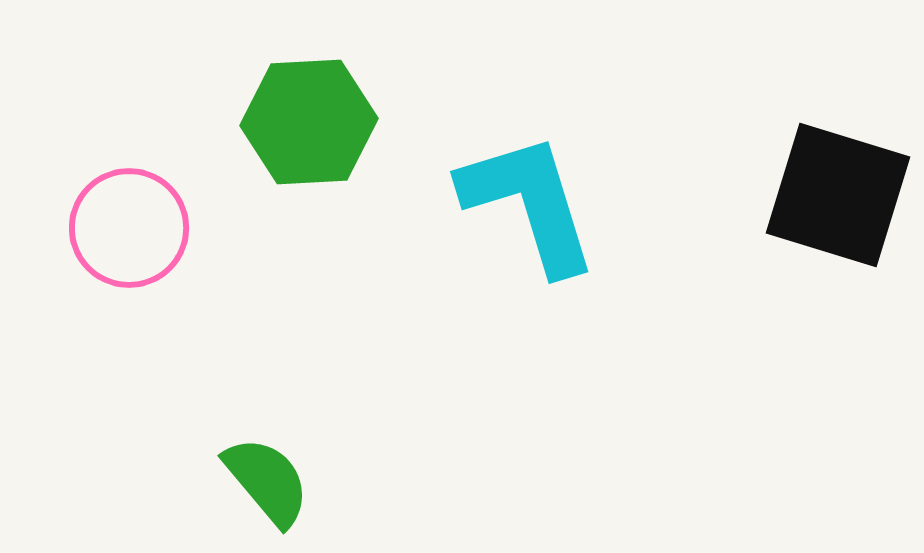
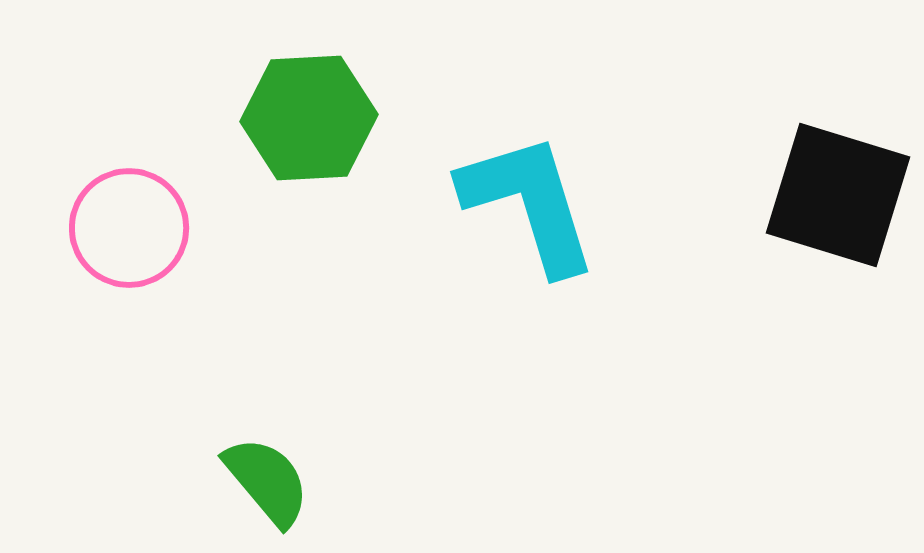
green hexagon: moved 4 px up
